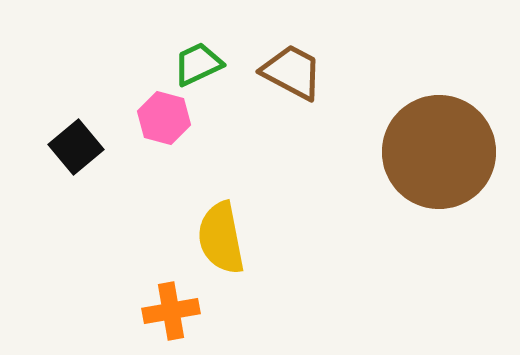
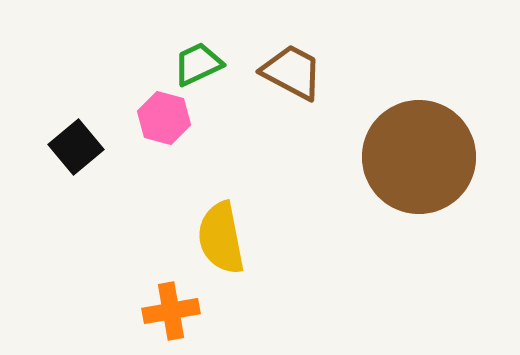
brown circle: moved 20 px left, 5 px down
